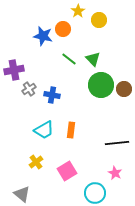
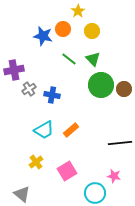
yellow circle: moved 7 px left, 11 px down
orange rectangle: rotated 42 degrees clockwise
black line: moved 3 px right
pink star: moved 1 px left, 3 px down; rotated 16 degrees counterclockwise
